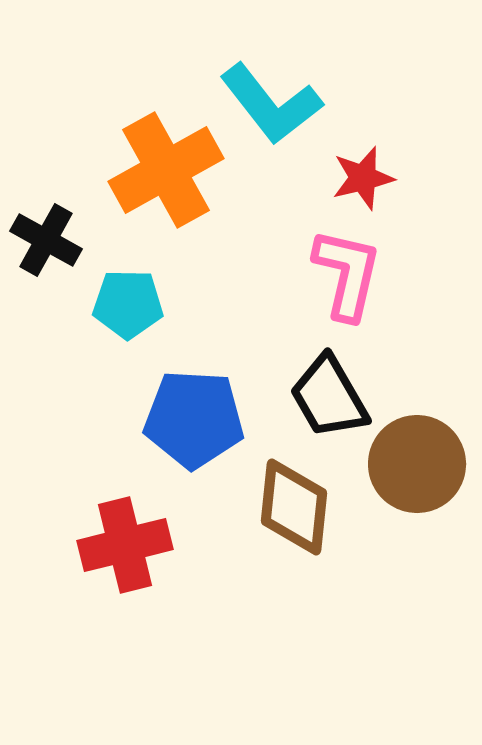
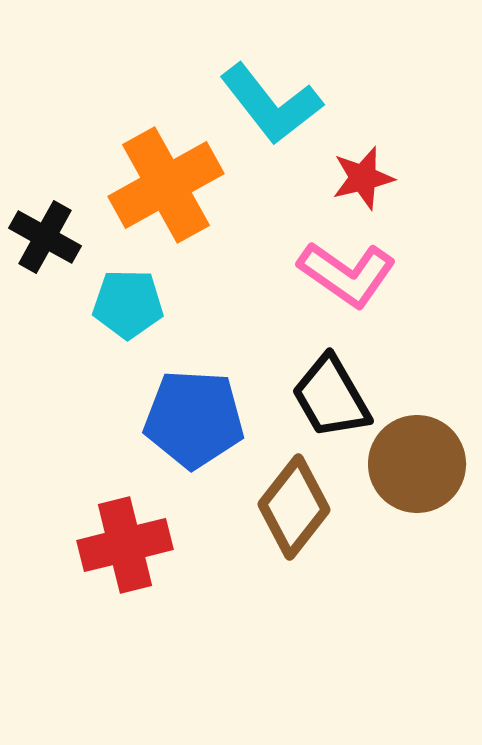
orange cross: moved 15 px down
black cross: moved 1 px left, 3 px up
pink L-shape: rotated 112 degrees clockwise
black trapezoid: moved 2 px right
brown diamond: rotated 32 degrees clockwise
